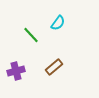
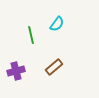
cyan semicircle: moved 1 px left, 1 px down
green line: rotated 30 degrees clockwise
